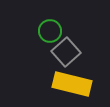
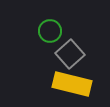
gray square: moved 4 px right, 2 px down
